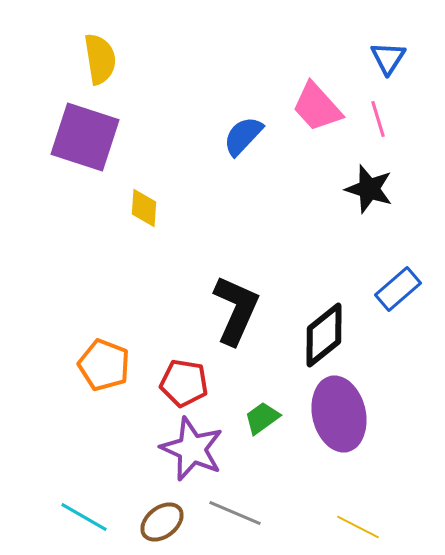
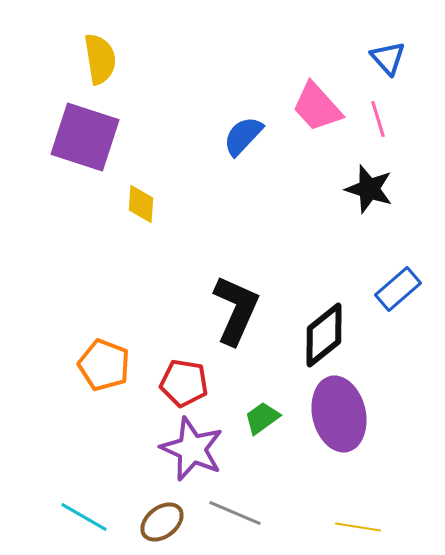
blue triangle: rotated 15 degrees counterclockwise
yellow diamond: moved 3 px left, 4 px up
yellow line: rotated 18 degrees counterclockwise
